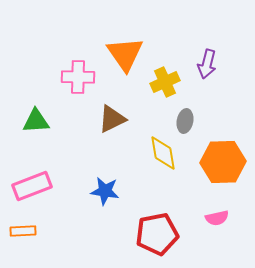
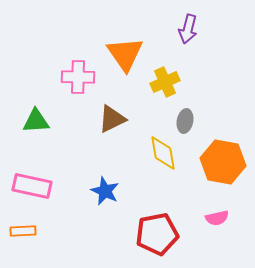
purple arrow: moved 19 px left, 35 px up
orange hexagon: rotated 12 degrees clockwise
pink rectangle: rotated 33 degrees clockwise
blue star: rotated 16 degrees clockwise
